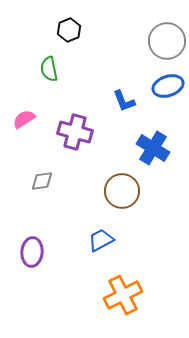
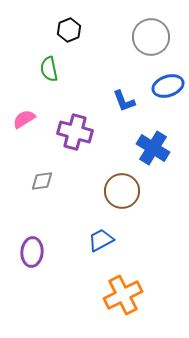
gray circle: moved 16 px left, 4 px up
